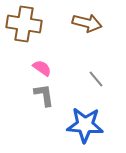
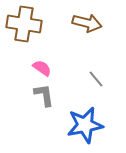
blue star: rotated 15 degrees counterclockwise
